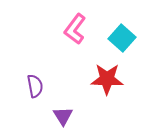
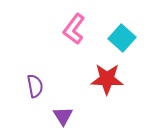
pink L-shape: moved 1 px left
